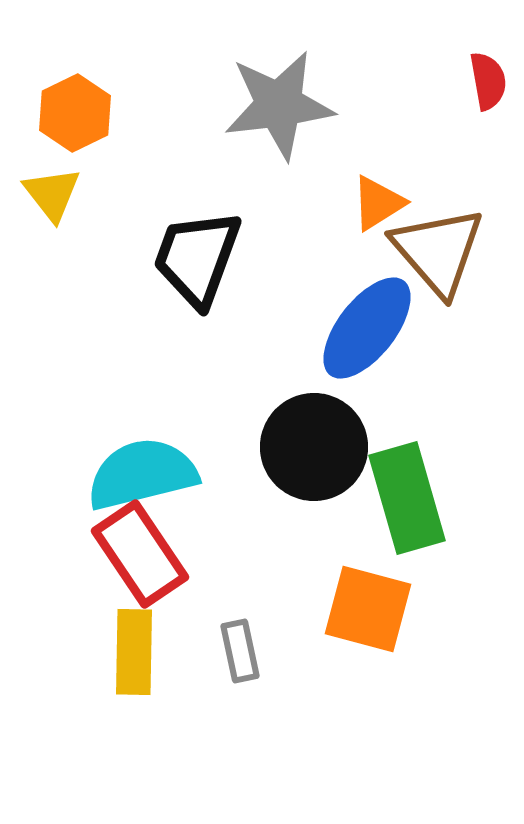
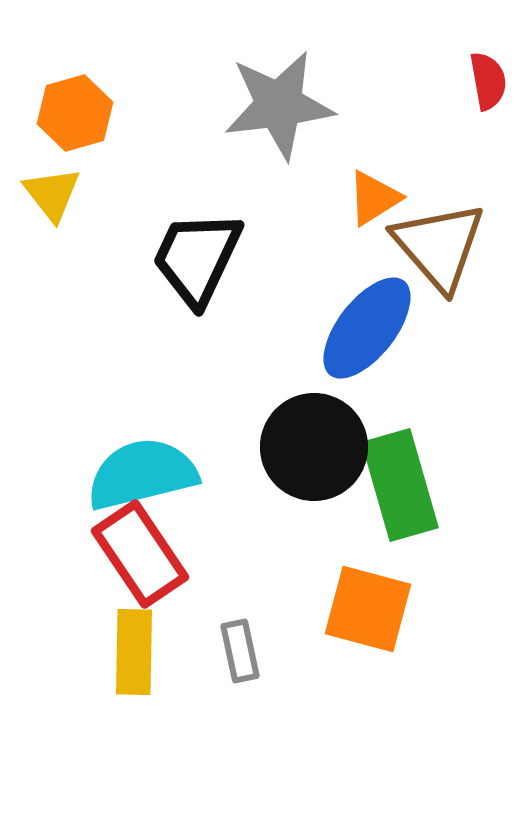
orange hexagon: rotated 10 degrees clockwise
orange triangle: moved 4 px left, 5 px up
brown triangle: moved 1 px right, 5 px up
black trapezoid: rotated 5 degrees clockwise
green rectangle: moved 7 px left, 13 px up
